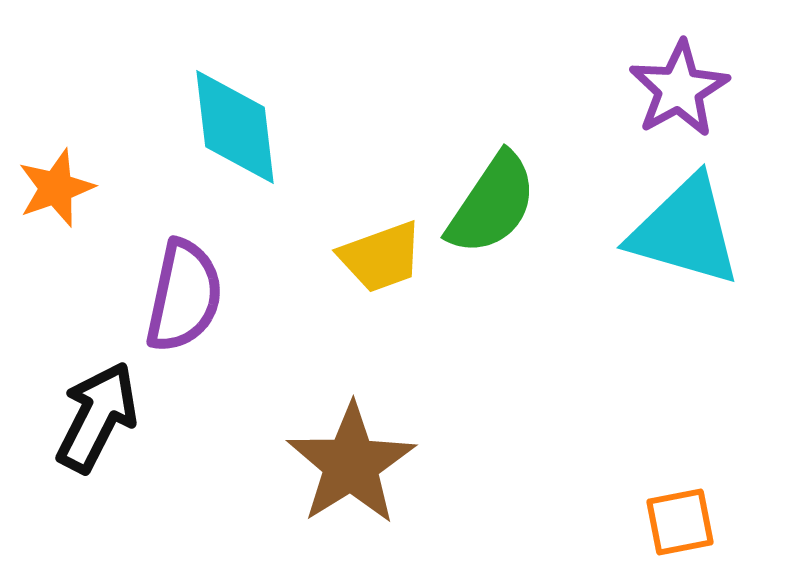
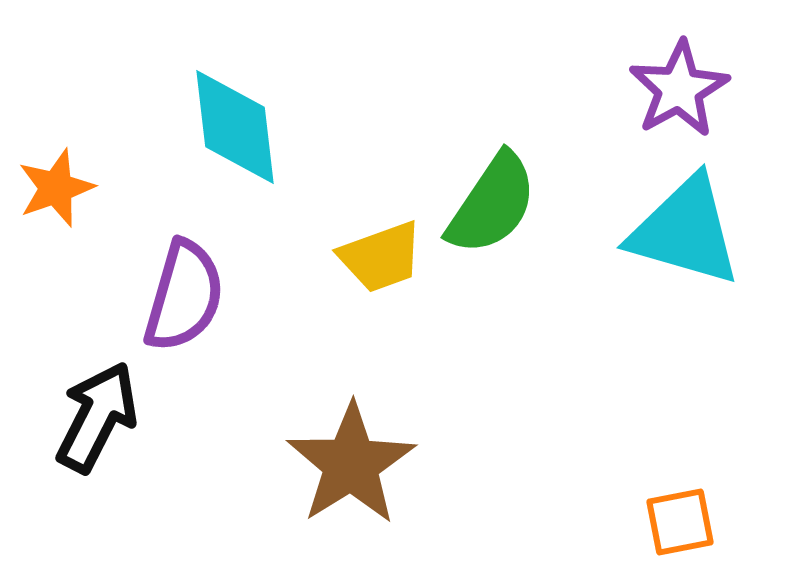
purple semicircle: rotated 4 degrees clockwise
